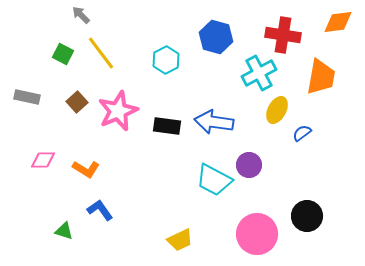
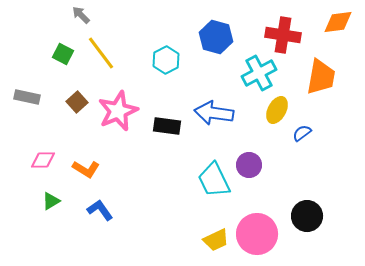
blue arrow: moved 9 px up
cyan trapezoid: rotated 36 degrees clockwise
green triangle: moved 13 px left, 30 px up; rotated 48 degrees counterclockwise
yellow trapezoid: moved 36 px right
